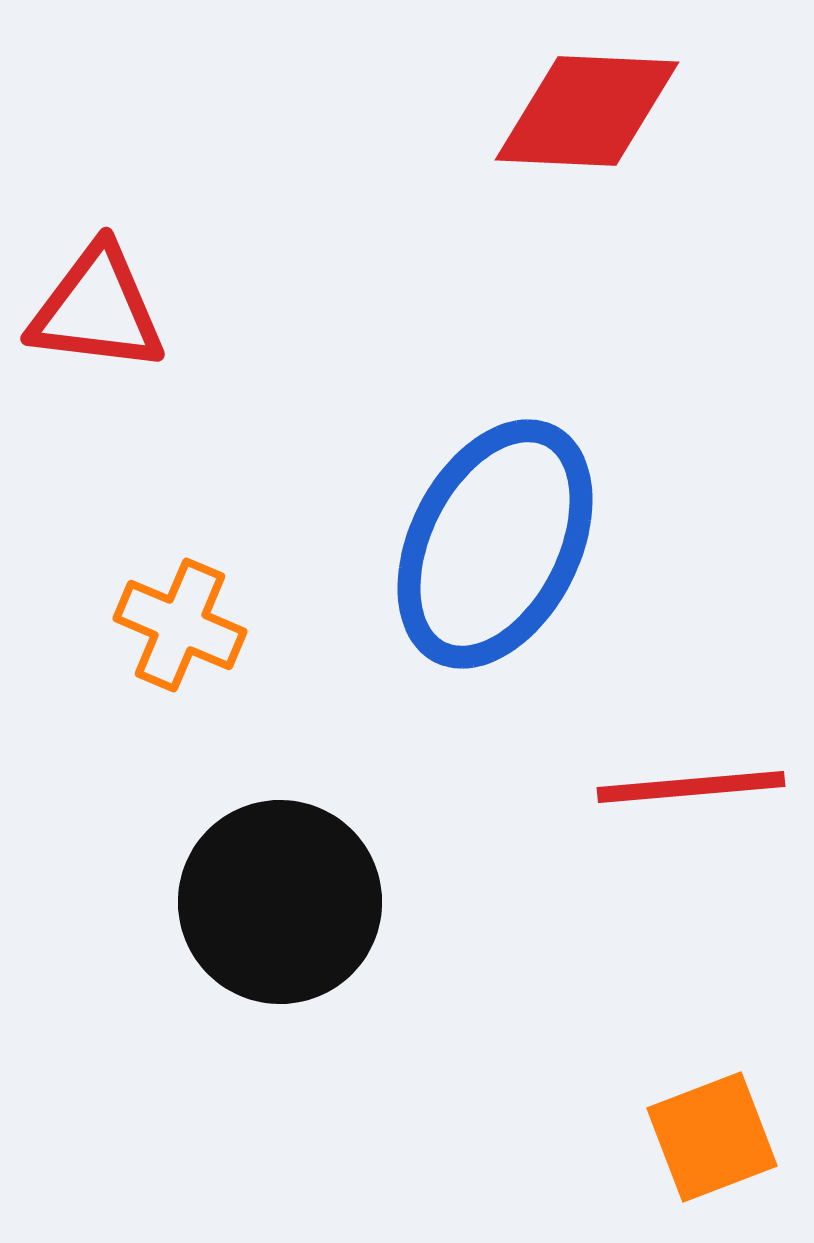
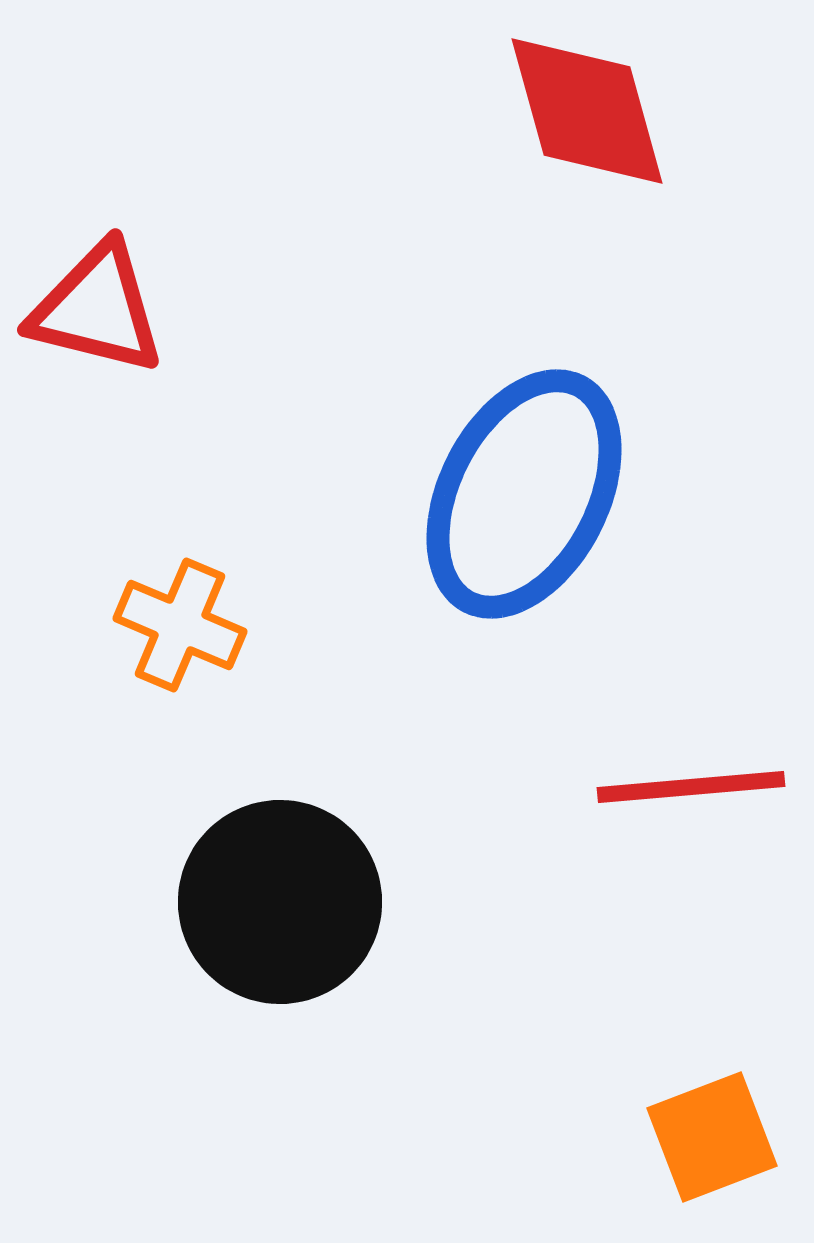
red diamond: rotated 72 degrees clockwise
red triangle: rotated 7 degrees clockwise
blue ellipse: moved 29 px right, 50 px up
